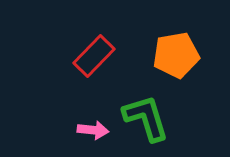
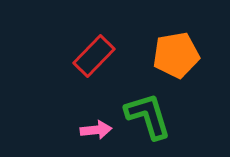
green L-shape: moved 2 px right, 2 px up
pink arrow: moved 3 px right; rotated 12 degrees counterclockwise
